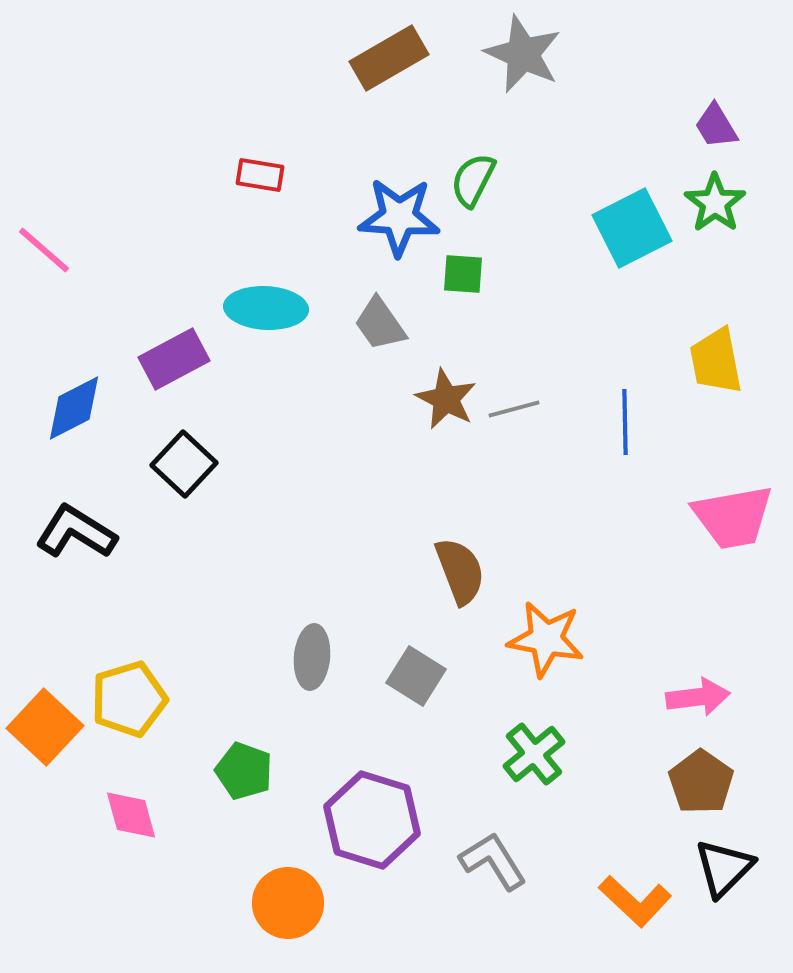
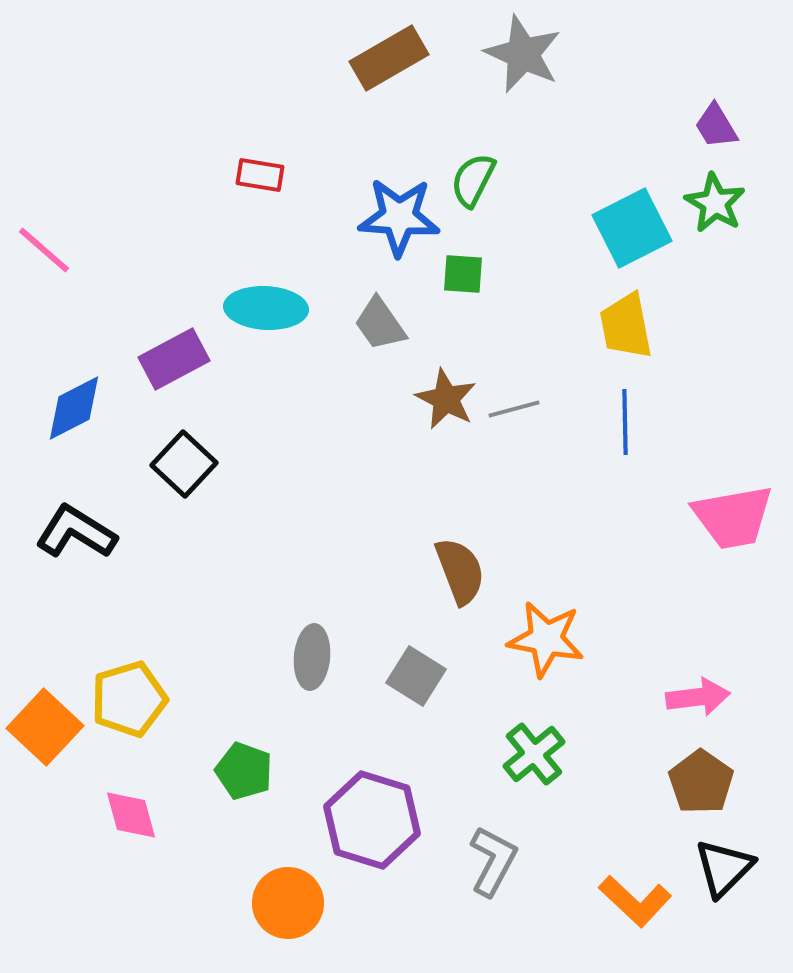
green star: rotated 6 degrees counterclockwise
yellow trapezoid: moved 90 px left, 35 px up
gray L-shape: rotated 60 degrees clockwise
